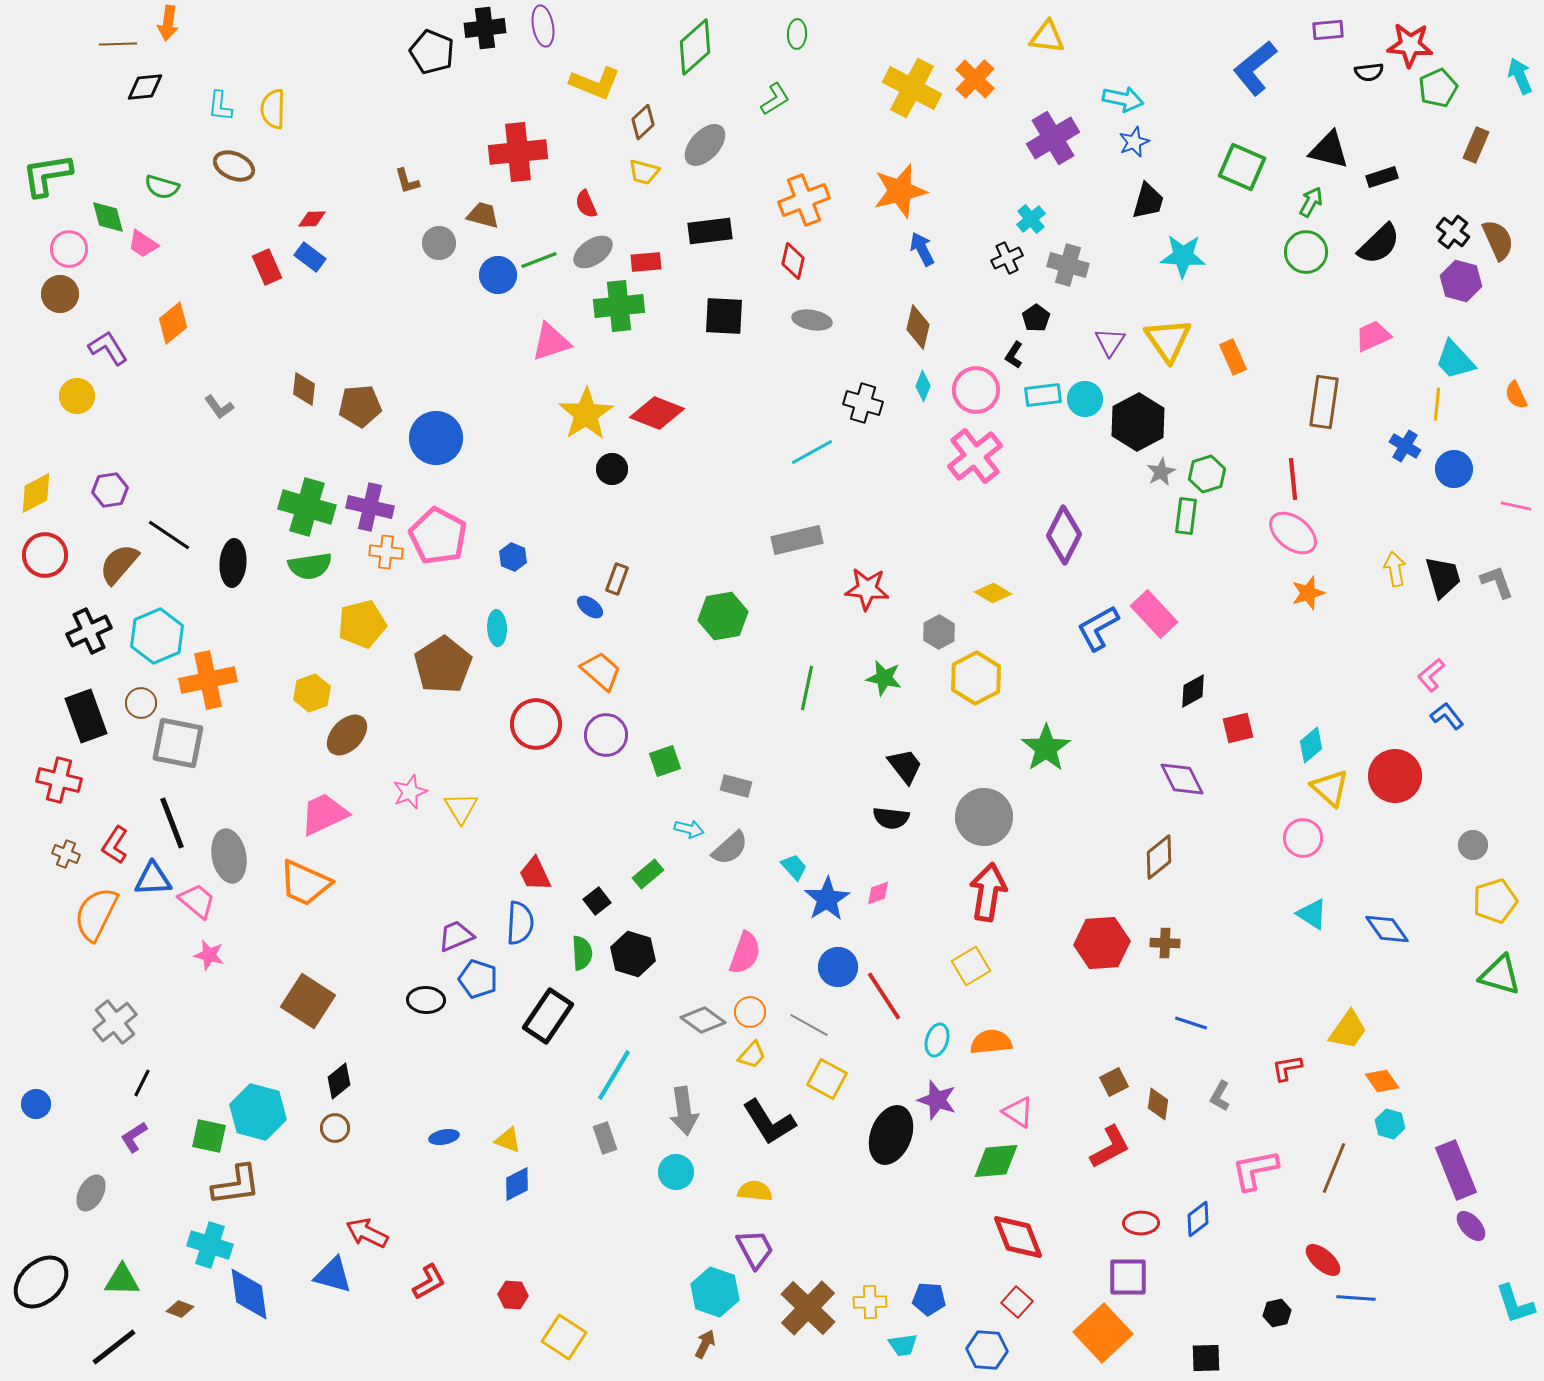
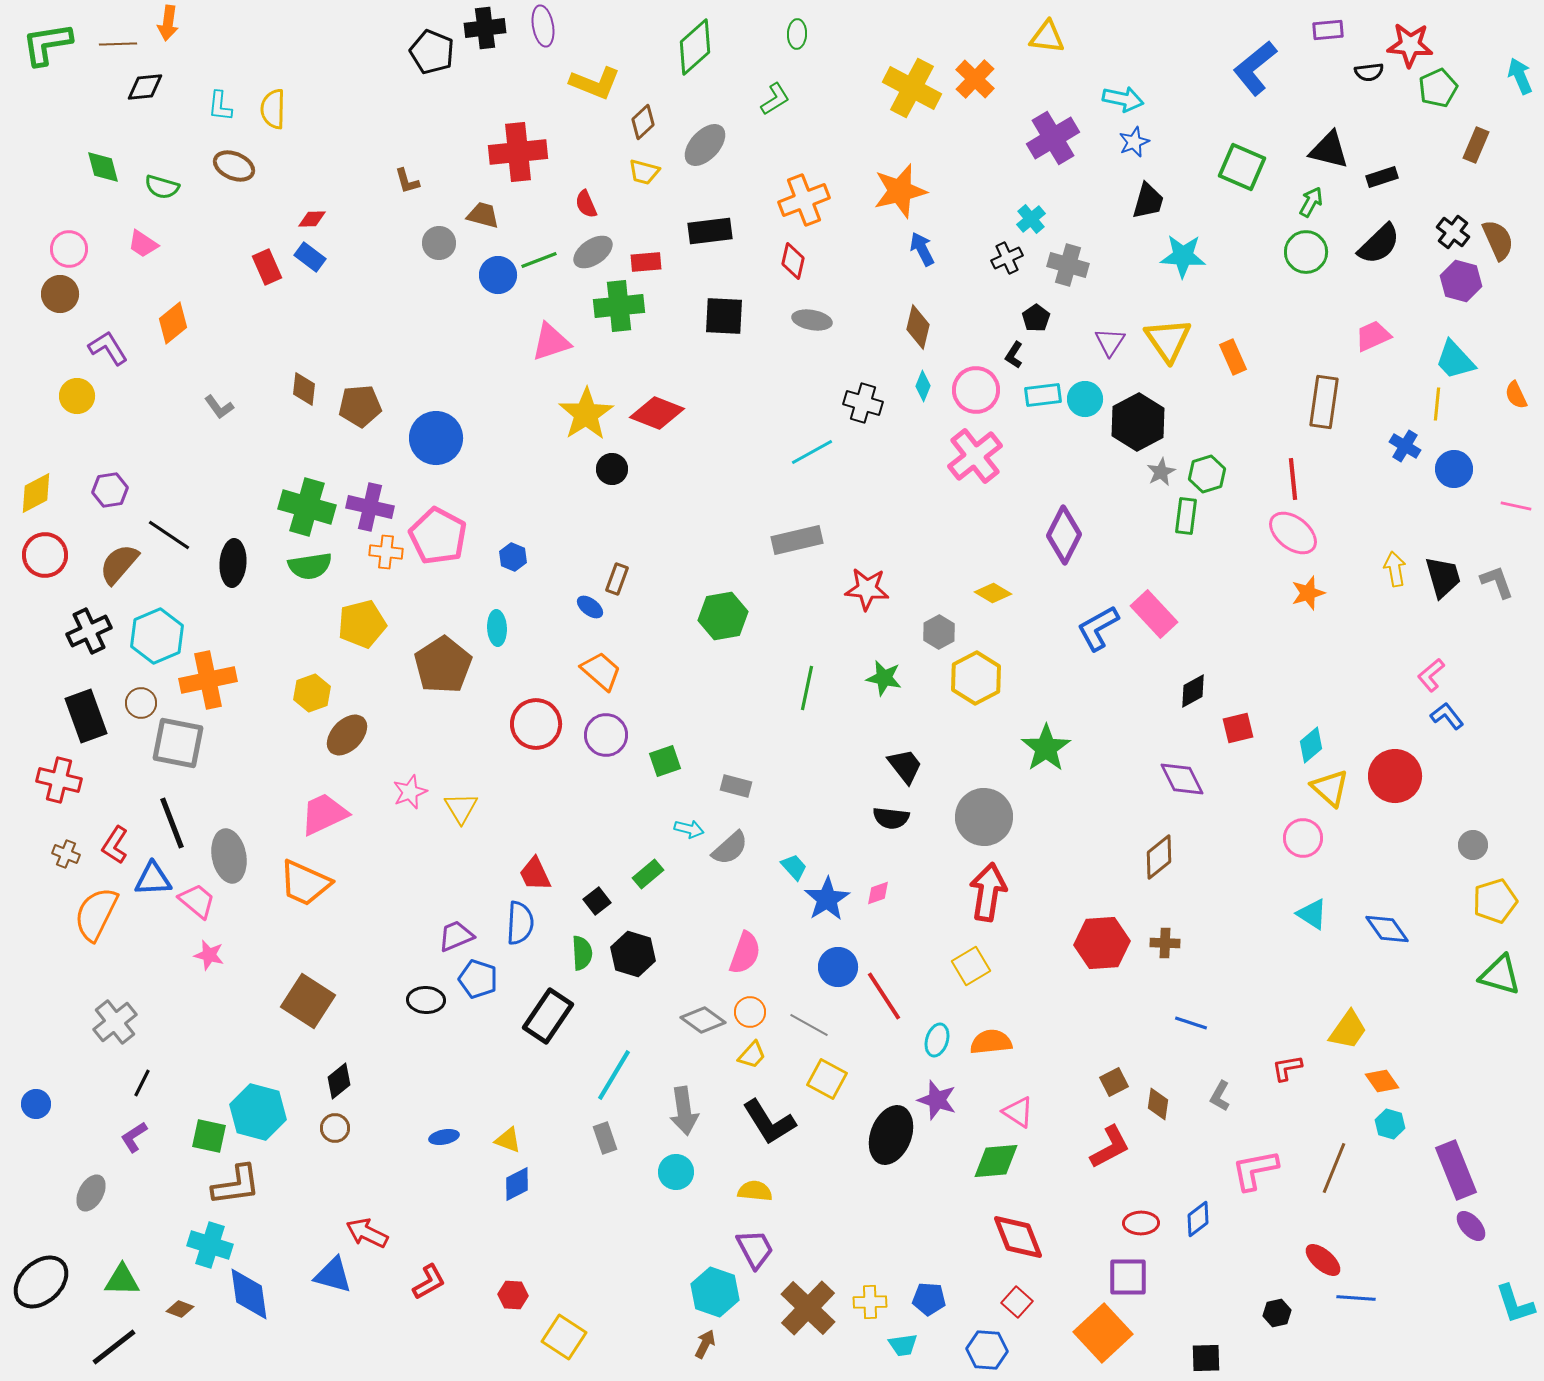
green L-shape at (47, 175): moved 131 px up
green diamond at (108, 217): moved 5 px left, 50 px up
